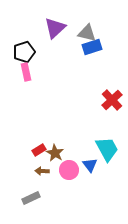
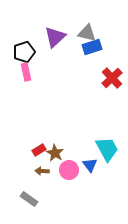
purple triangle: moved 9 px down
red cross: moved 22 px up
gray rectangle: moved 2 px left, 1 px down; rotated 60 degrees clockwise
